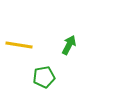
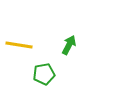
green pentagon: moved 3 px up
